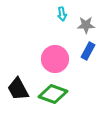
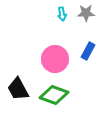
gray star: moved 12 px up
green diamond: moved 1 px right, 1 px down
